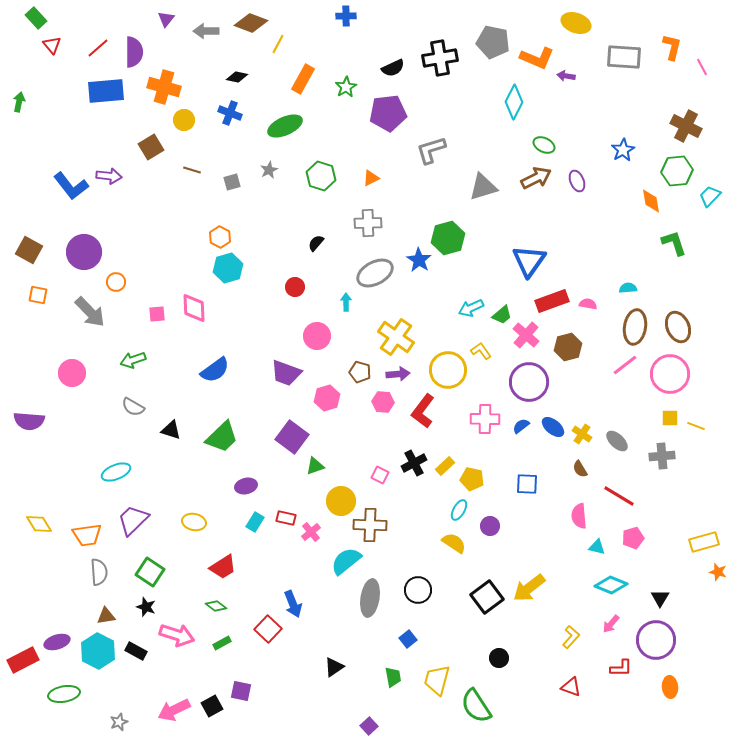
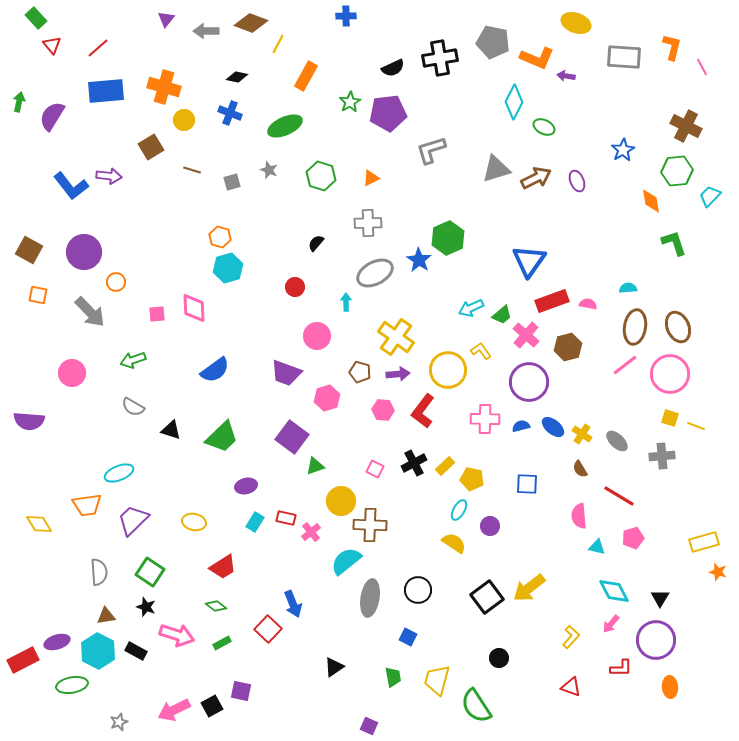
purple semicircle at (134, 52): moved 82 px left, 64 px down; rotated 148 degrees counterclockwise
orange rectangle at (303, 79): moved 3 px right, 3 px up
green star at (346, 87): moved 4 px right, 15 px down
green ellipse at (544, 145): moved 18 px up
gray star at (269, 170): rotated 24 degrees counterclockwise
gray triangle at (483, 187): moved 13 px right, 18 px up
orange hexagon at (220, 237): rotated 10 degrees counterclockwise
green hexagon at (448, 238): rotated 8 degrees counterclockwise
pink hexagon at (383, 402): moved 8 px down
yellow square at (670, 418): rotated 18 degrees clockwise
blue semicircle at (521, 426): rotated 24 degrees clockwise
cyan ellipse at (116, 472): moved 3 px right, 1 px down
pink square at (380, 475): moved 5 px left, 6 px up
orange trapezoid at (87, 535): moved 30 px up
cyan diamond at (611, 585): moved 3 px right, 6 px down; rotated 40 degrees clockwise
blue square at (408, 639): moved 2 px up; rotated 24 degrees counterclockwise
green ellipse at (64, 694): moved 8 px right, 9 px up
purple square at (369, 726): rotated 24 degrees counterclockwise
